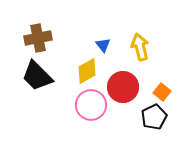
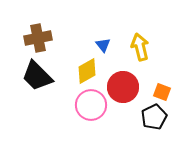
orange square: rotated 18 degrees counterclockwise
